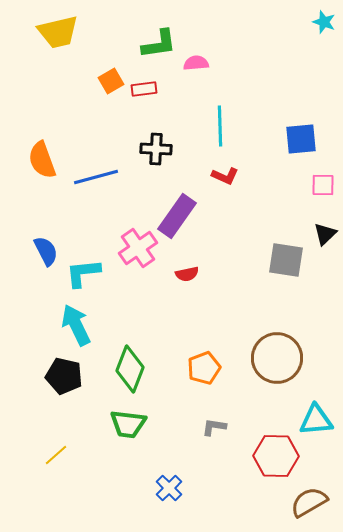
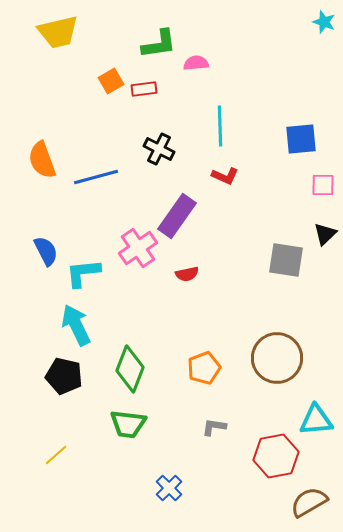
black cross: moved 3 px right; rotated 24 degrees clockwise
red hexagon: rotated 12 degrees counterclockwise
